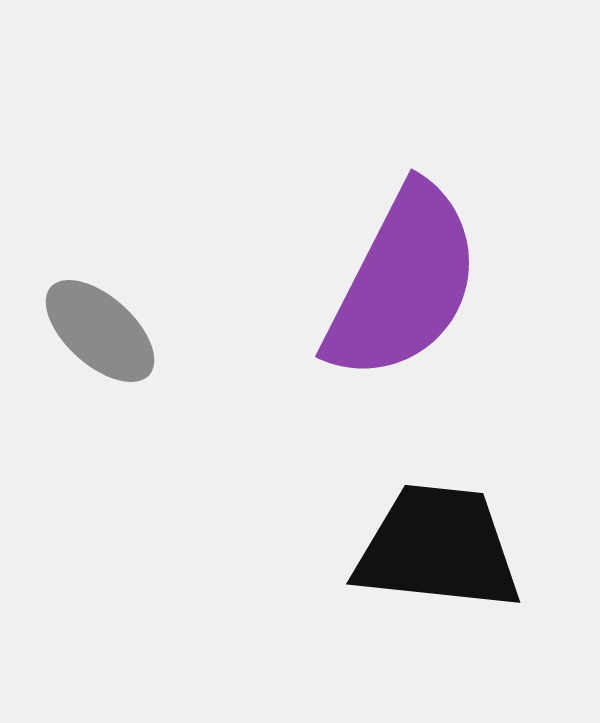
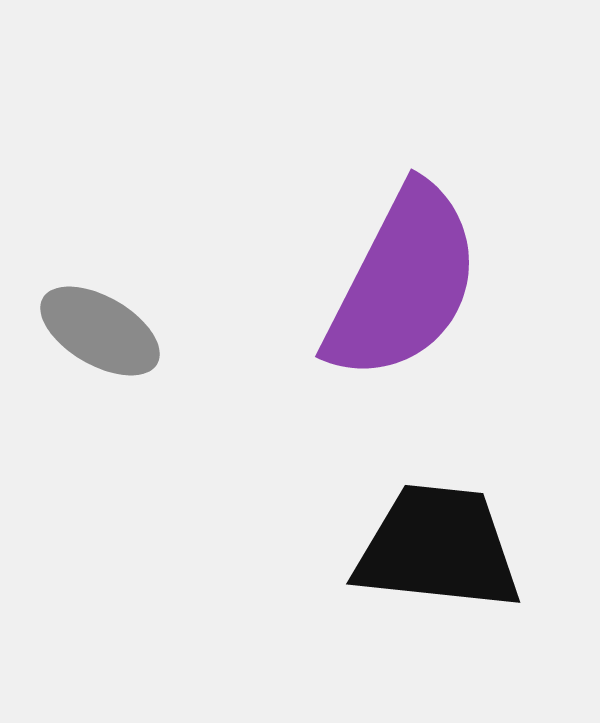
gray ellipse: rotated 12 degrees counterclockwise
